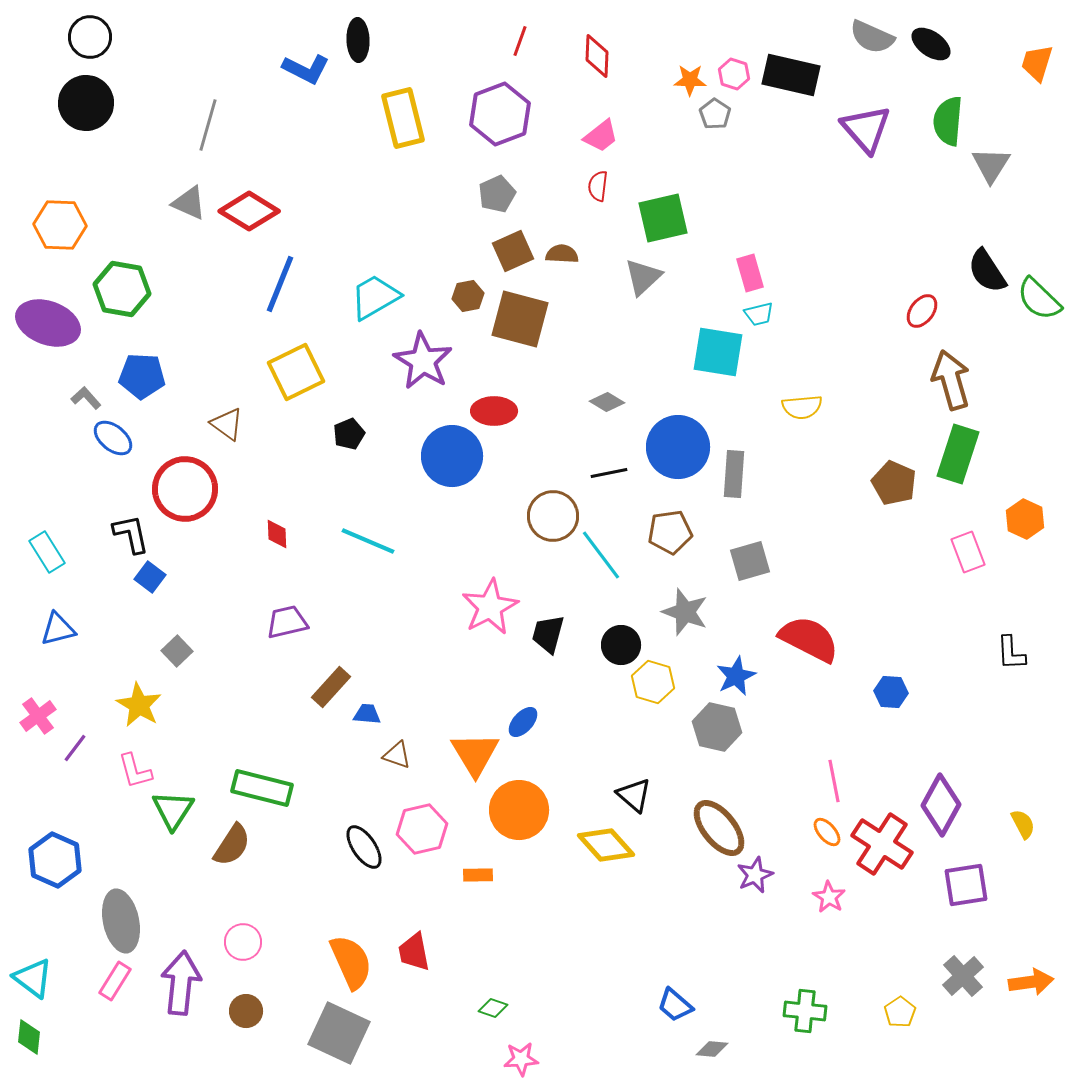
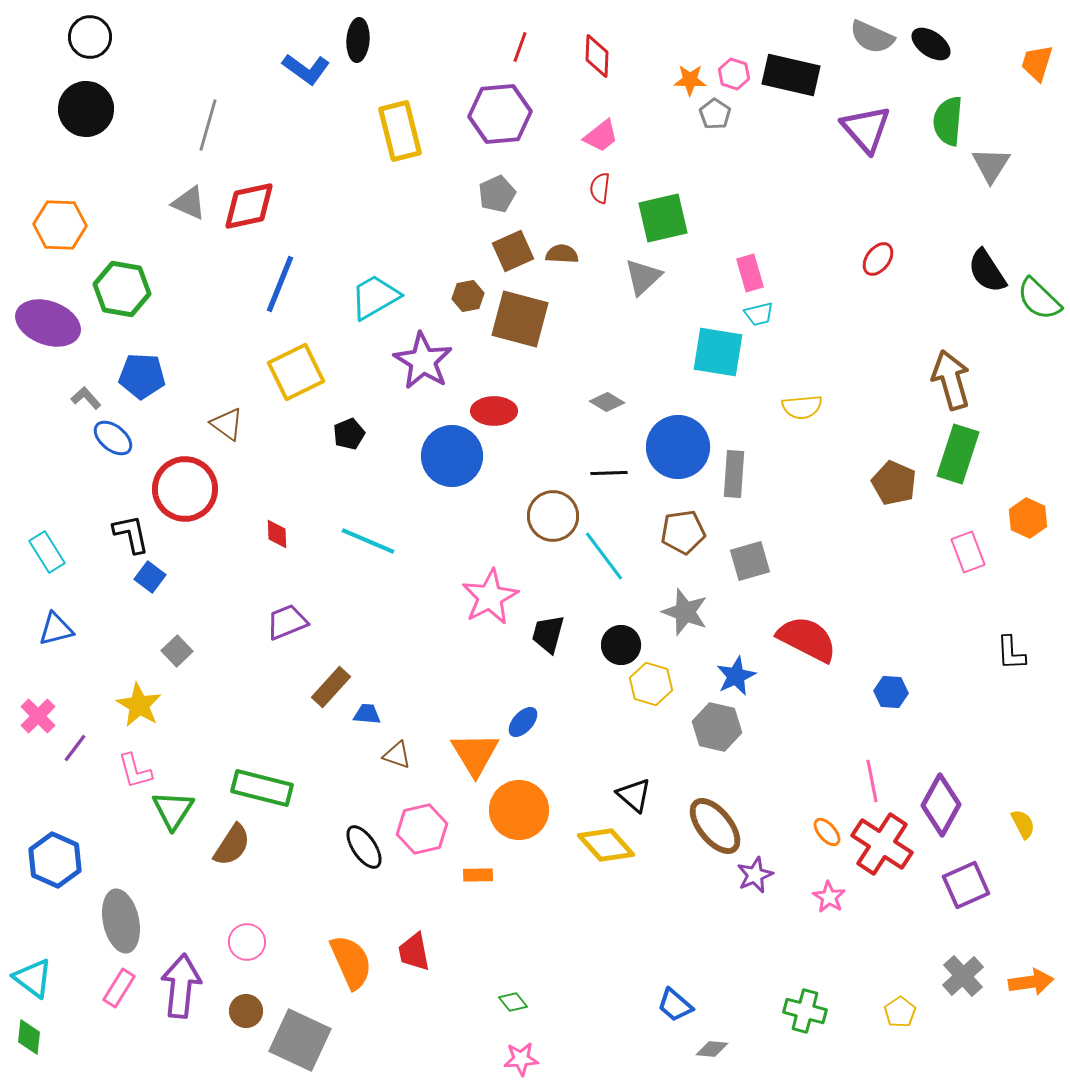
black ellipse at (358, 40): rotated 6 degrees clockwise
red line at (520, 41): moved 6 px down
blue L-shape at (306, 69): rotated 9 degrees clockwise
black circle at (86, 103): moved 6 px down
purple hexagon at (500, 114): rotated 16 degrees clockwise
yellow rectangle at (403, 118): moved 3 px left, 13 px down
red semicircle at (598, 186): moved 2 px right, 2 px down
red diamond at (249, 211): moved 5 px up; rotated 44 degrees counterclockwise
red ellipse at (922, 311): moved 44 px left, 52 px up
black line at (609, 473): rotated 9 degrees clockwise
orange hexagon at (1025, 519): moved 3 px right, 1 px up
brown pentagon at (670, 532): moved 13 px right
cyan line at (601, 555): moved 3 px right, 1 px down
pink star at (490, 607): moved 10 px up
purple trapezoid at (287, 622): rotated 9 degrees counterclockwise
blue triangle at (58, 629): moved 2 px left
red semicircle at (809, 639): moved 2 px left
yellow hexagon at (653, 682): moved 2 px left, 2 px down
pink cross at (38, 716): rotated 9 degrees counterclockwise
pink line at (834, 781): moved 38 px right
brown ellipse at (719, 828): moved 4 px left, 2 px up
purple square at (966, 885): rotated 15 degrees counterclockwise
pink circle at (243, 942): moved 4 px right
pink rectangle at (115, 981): moved 4 px right, 7 px down
purple arrow at (181, 983): moved 3 px down
green diamond at (493, 1008): moved 20 px right, 6 px up; rotated 32 degrees clockwise
green cross at (805, 1011): rotated 9 degrees clockwise
gray square at (339, 1033): moved 39 px left, 7 px down
